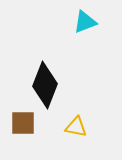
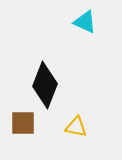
cyan triangle: rotated 45 degrees clockwise
